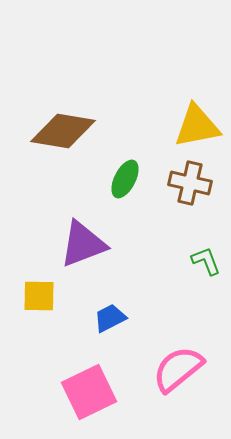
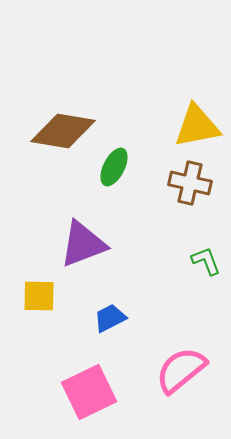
green ellipse: moved 11 px left, 12 px up
pink semicircle: moved 3 px right, 1 px down
